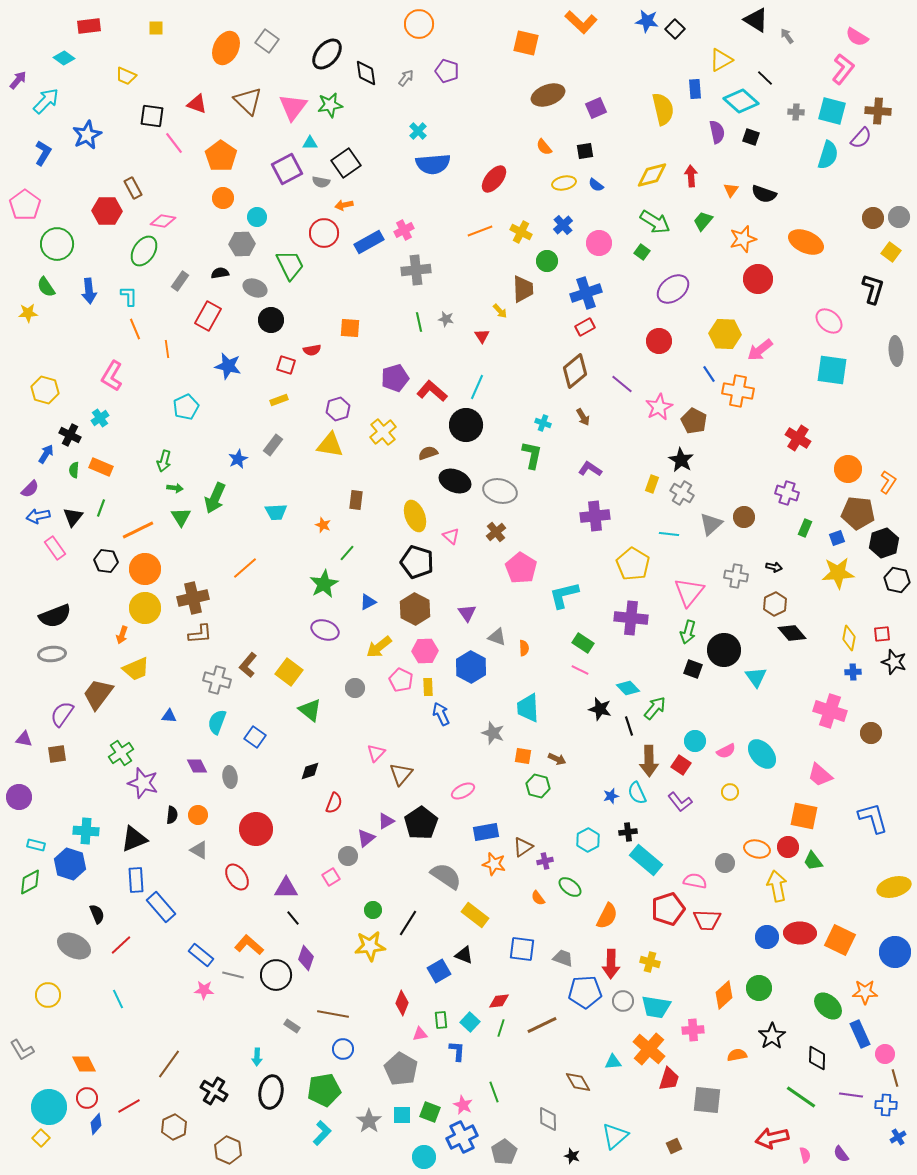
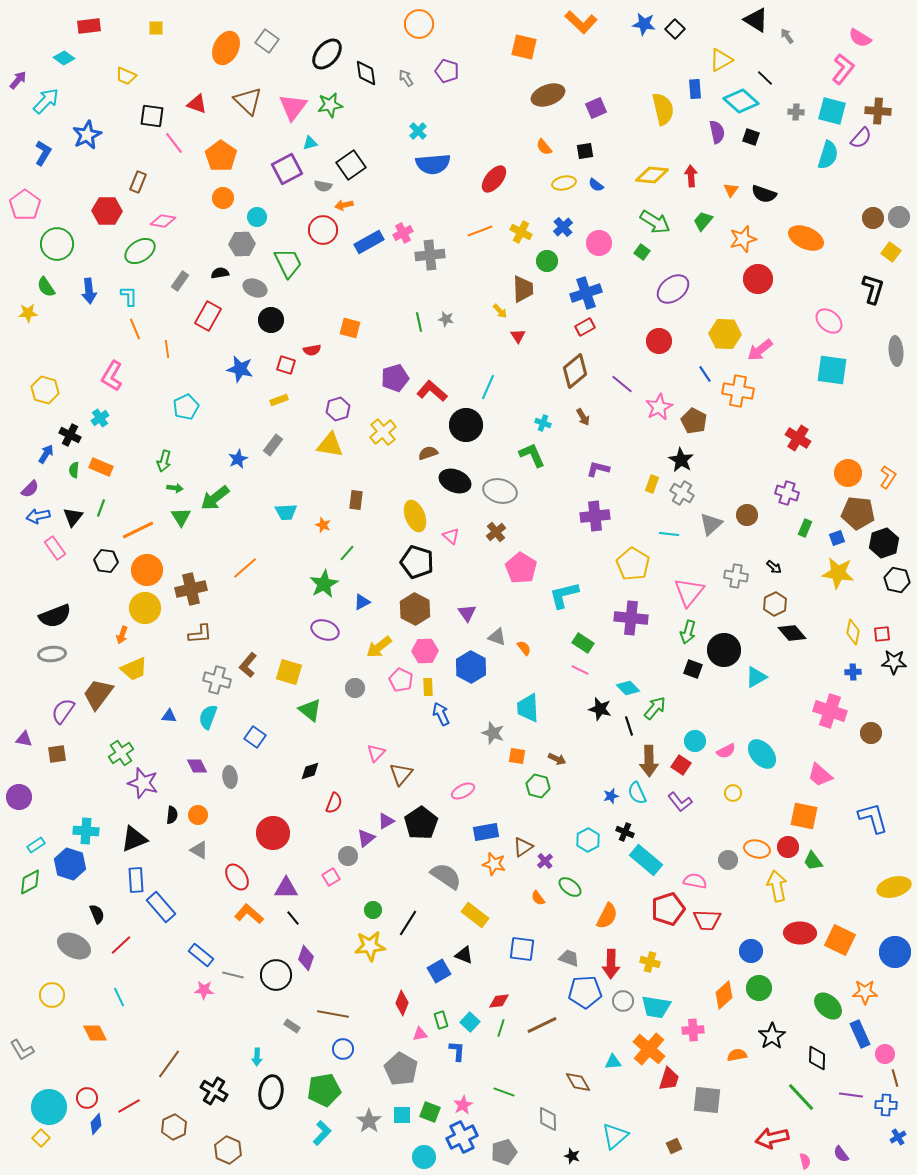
blue star at (647, 21): moved 3 px left, 3 px down
pink semicircle at (857, 37): moved 3 px right, 1 px down
orange square at (526, 43): moved 2 px left, 4 px down
gray arrow at (406, 78): rotated 72 degrees counterclockwise
cyan triangle at (310, 143): rotated 14 degrees counterclockwise
black square at (346, 163): moved 5 px right, 2 px down
yellow diamond at (652, 175): rotated 20 degrees clockwise
gray semicircle at (321, 182): moved 2 px right, 4 px down
brown rectangle at (133, 188): moved 5 px right, 6 px up; rotated 50 degrees clockwise
blue cross at (563, 225): moved 2 px down
pink cross at (404, 230): moved 1 px left, 3 px down
red circle at (324, 233): moved 1 px left, 3 px up
orange ellipse at (806, 242): moved 4 px up
green ellipse at (144, 251): moved 4 px left; rotated 24 degrees clockwise
green trapezoid at (290, 265): moved 2 px left, 2 px up
gray cross at (416, 270): moved 14 px right, 15 px up
orange square at (350, 328): rotated 10 degrees clockwise
red triangle at (482, 336): moved 36 px right
blue star at (228, 366): moved 12 px right, 3 px down
blue line at (709, 374): moved 4 px left
cyan line at (477, 387): moved 11 px right
green L-shape at (532, 455): rotated 36 degrees counterclockwise
purple L-shape at (590, 469): moved 8 px right; rotated 20 degrees counterclockwise
orange circle at (848, 469): moved 4 px down
orange L-shape at (888, 482): moved 5 px up
green arrow at (215, 498): rotated 28 degrees clockwise
cyan trapezoid at (276, 512): moved 10 px right
brown circle at (744, 517): moved 3 px right, 2 px up
black arrow at (774, 567): rotated 28 degrees clockwise
orange circle at (145, 569): moved 2 px right, 1 px down
yellow star at (838, 573): rotated 12 degrees clockwise
brown cross at (193, 598): moved 2 px left, 9 px up
blue triangle at (368, 602): moved 6 px left
yellow diamond at (849, 638): moved 4 px right, 6 px up
orange semicircle at (524, 648): rotated 35 degrees counterclockwise
black star at (894, 662): rotated 15 degrees counterclockwise
yellow trapezoid at (136, 669): moved 2 px left
yellow square at (289, 672): rotated 20 degrees counterclockwise
cyan triangle at (756, 677): rotated 35 degrees clockwise
purple semicircle at (62, 714): moved 1 px right, 3 px up
cyan semicircle at (217, 722): moved 9 px left, 5 px up
orange square at (523, 756): moved 6 px left
yellow circle at (730, 792): moved 3 px right, 1 px down
red circle at (256, 829): moved 17 px right, 4 px down
black cross at (628, 832): moved 3 px left; rotated 30 degrees clockwise
cyan rectangle at (36, 845): rotated 48 degrees counterclockwise
purple cross at (545, 861): rotated 28 degrees counterclockwise
gray circle at (725, 863): moved 3 px right, 3 px up
blue circle at (767, 937): moved 16 px left, 14 px down
orange L-shape at (249, 945): moved 31 px up
gray trapezoid at (563, 958): moved 6 px right
yellow circle at (48, 995): moved 4 px right
cyan line at (118, 999): moved 1 px right, 2 px up
green rectangle at (441, 1020): rotated 12 degrees counterclockwise
orange diamond at (84, 1064): moved 11 px right, 31 px up
green line at (494, 1092): moved 10 px right; rotated 50 degrees counterclockwise
green line at (801, 1097): rotated 12 degrees clockwise
pink star at (463, 1105): rotated 18 degrees clockwise
gray pentagon at (504, 1152): rotated 15 degrees clockwise
pink semicircle at (805, 1155): moved 6 px down
